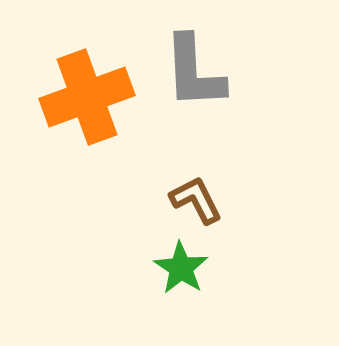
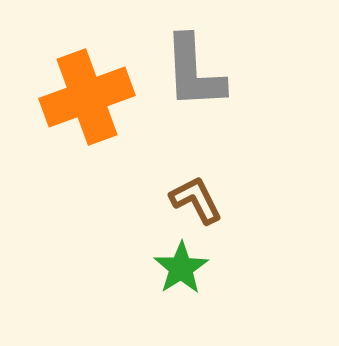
green star: rotated 6 degrees clockwise
